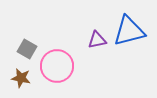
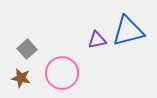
blue triangle: moved 1 px left
gray square: rotated 18 degrees clockwise
pink circle: moved 5 px right, 7 px down
